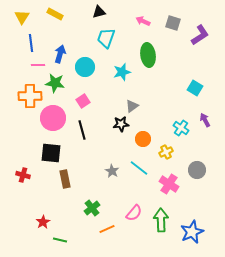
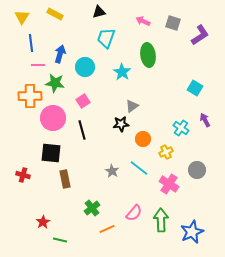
cyan star: rotated 24 degrees counterclockwise
